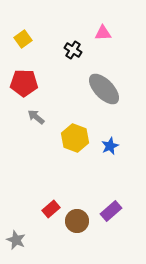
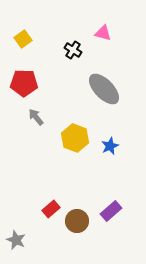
pink triangle: rotated 18 degrees clockwise
gray arrow: rotated 12 degrees clockwise
